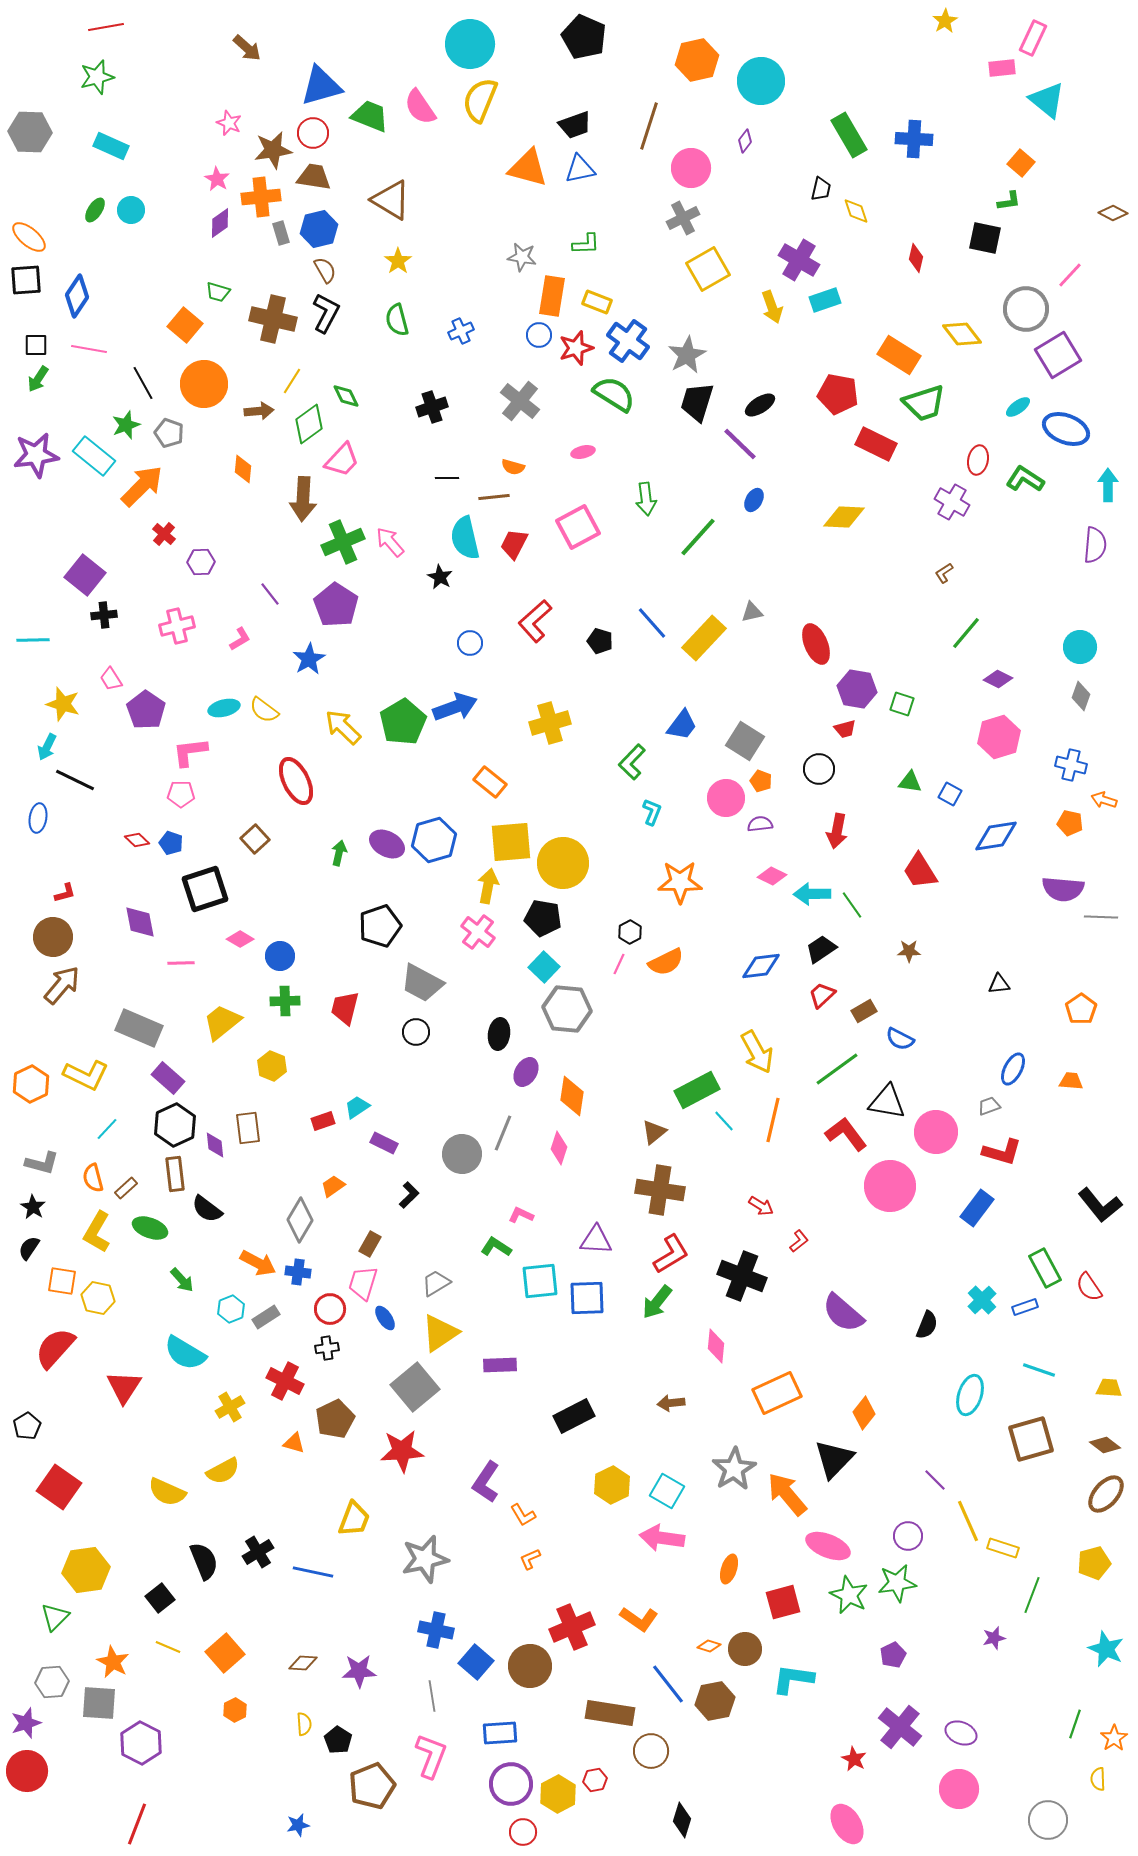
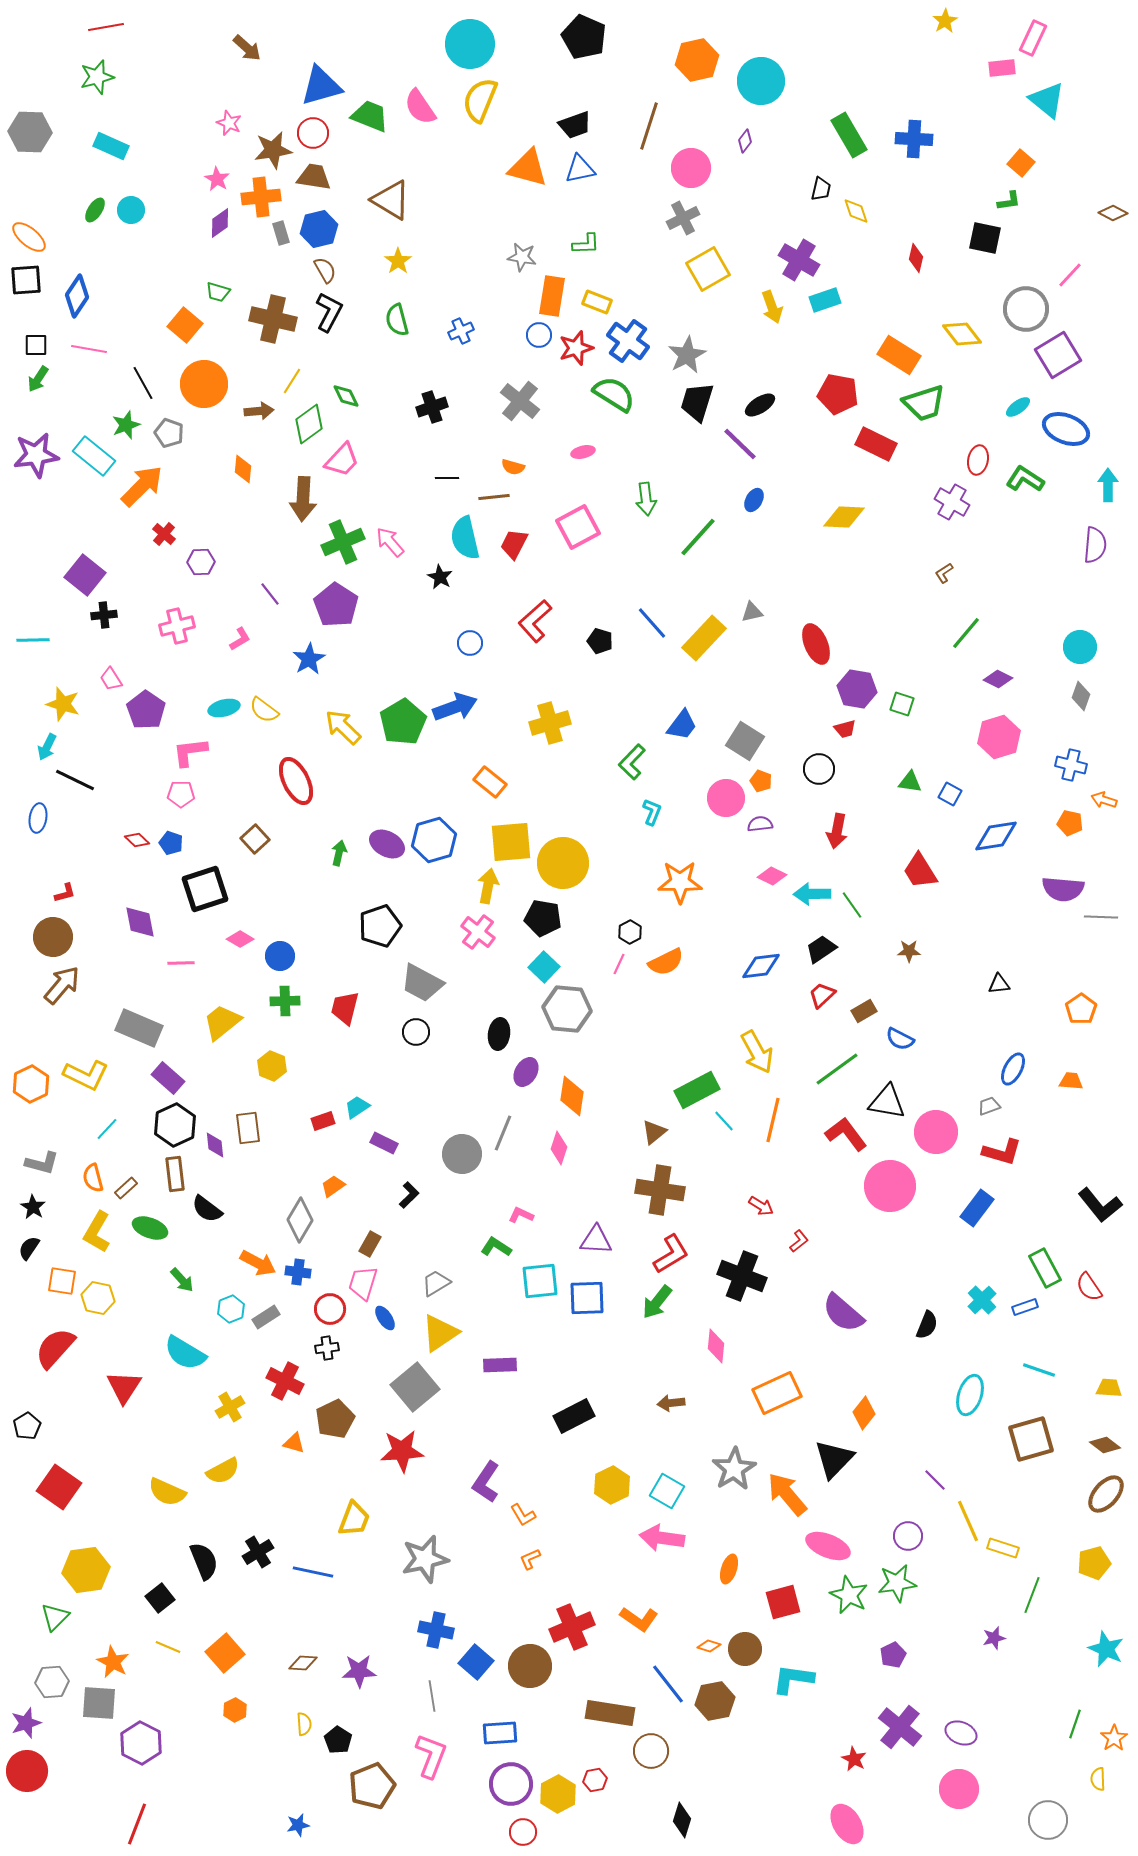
black L-shape at (326, 313): moved 3 px right, 1 px up
